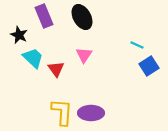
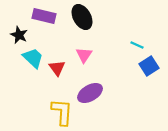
purple rectangle: rotated 55 degrees counterclockwise
red triangle: moved 1 px right, 1 px up
purple ellipse: moved 1 px left, 20 px up; rotated 30 degrees counterclockwise
